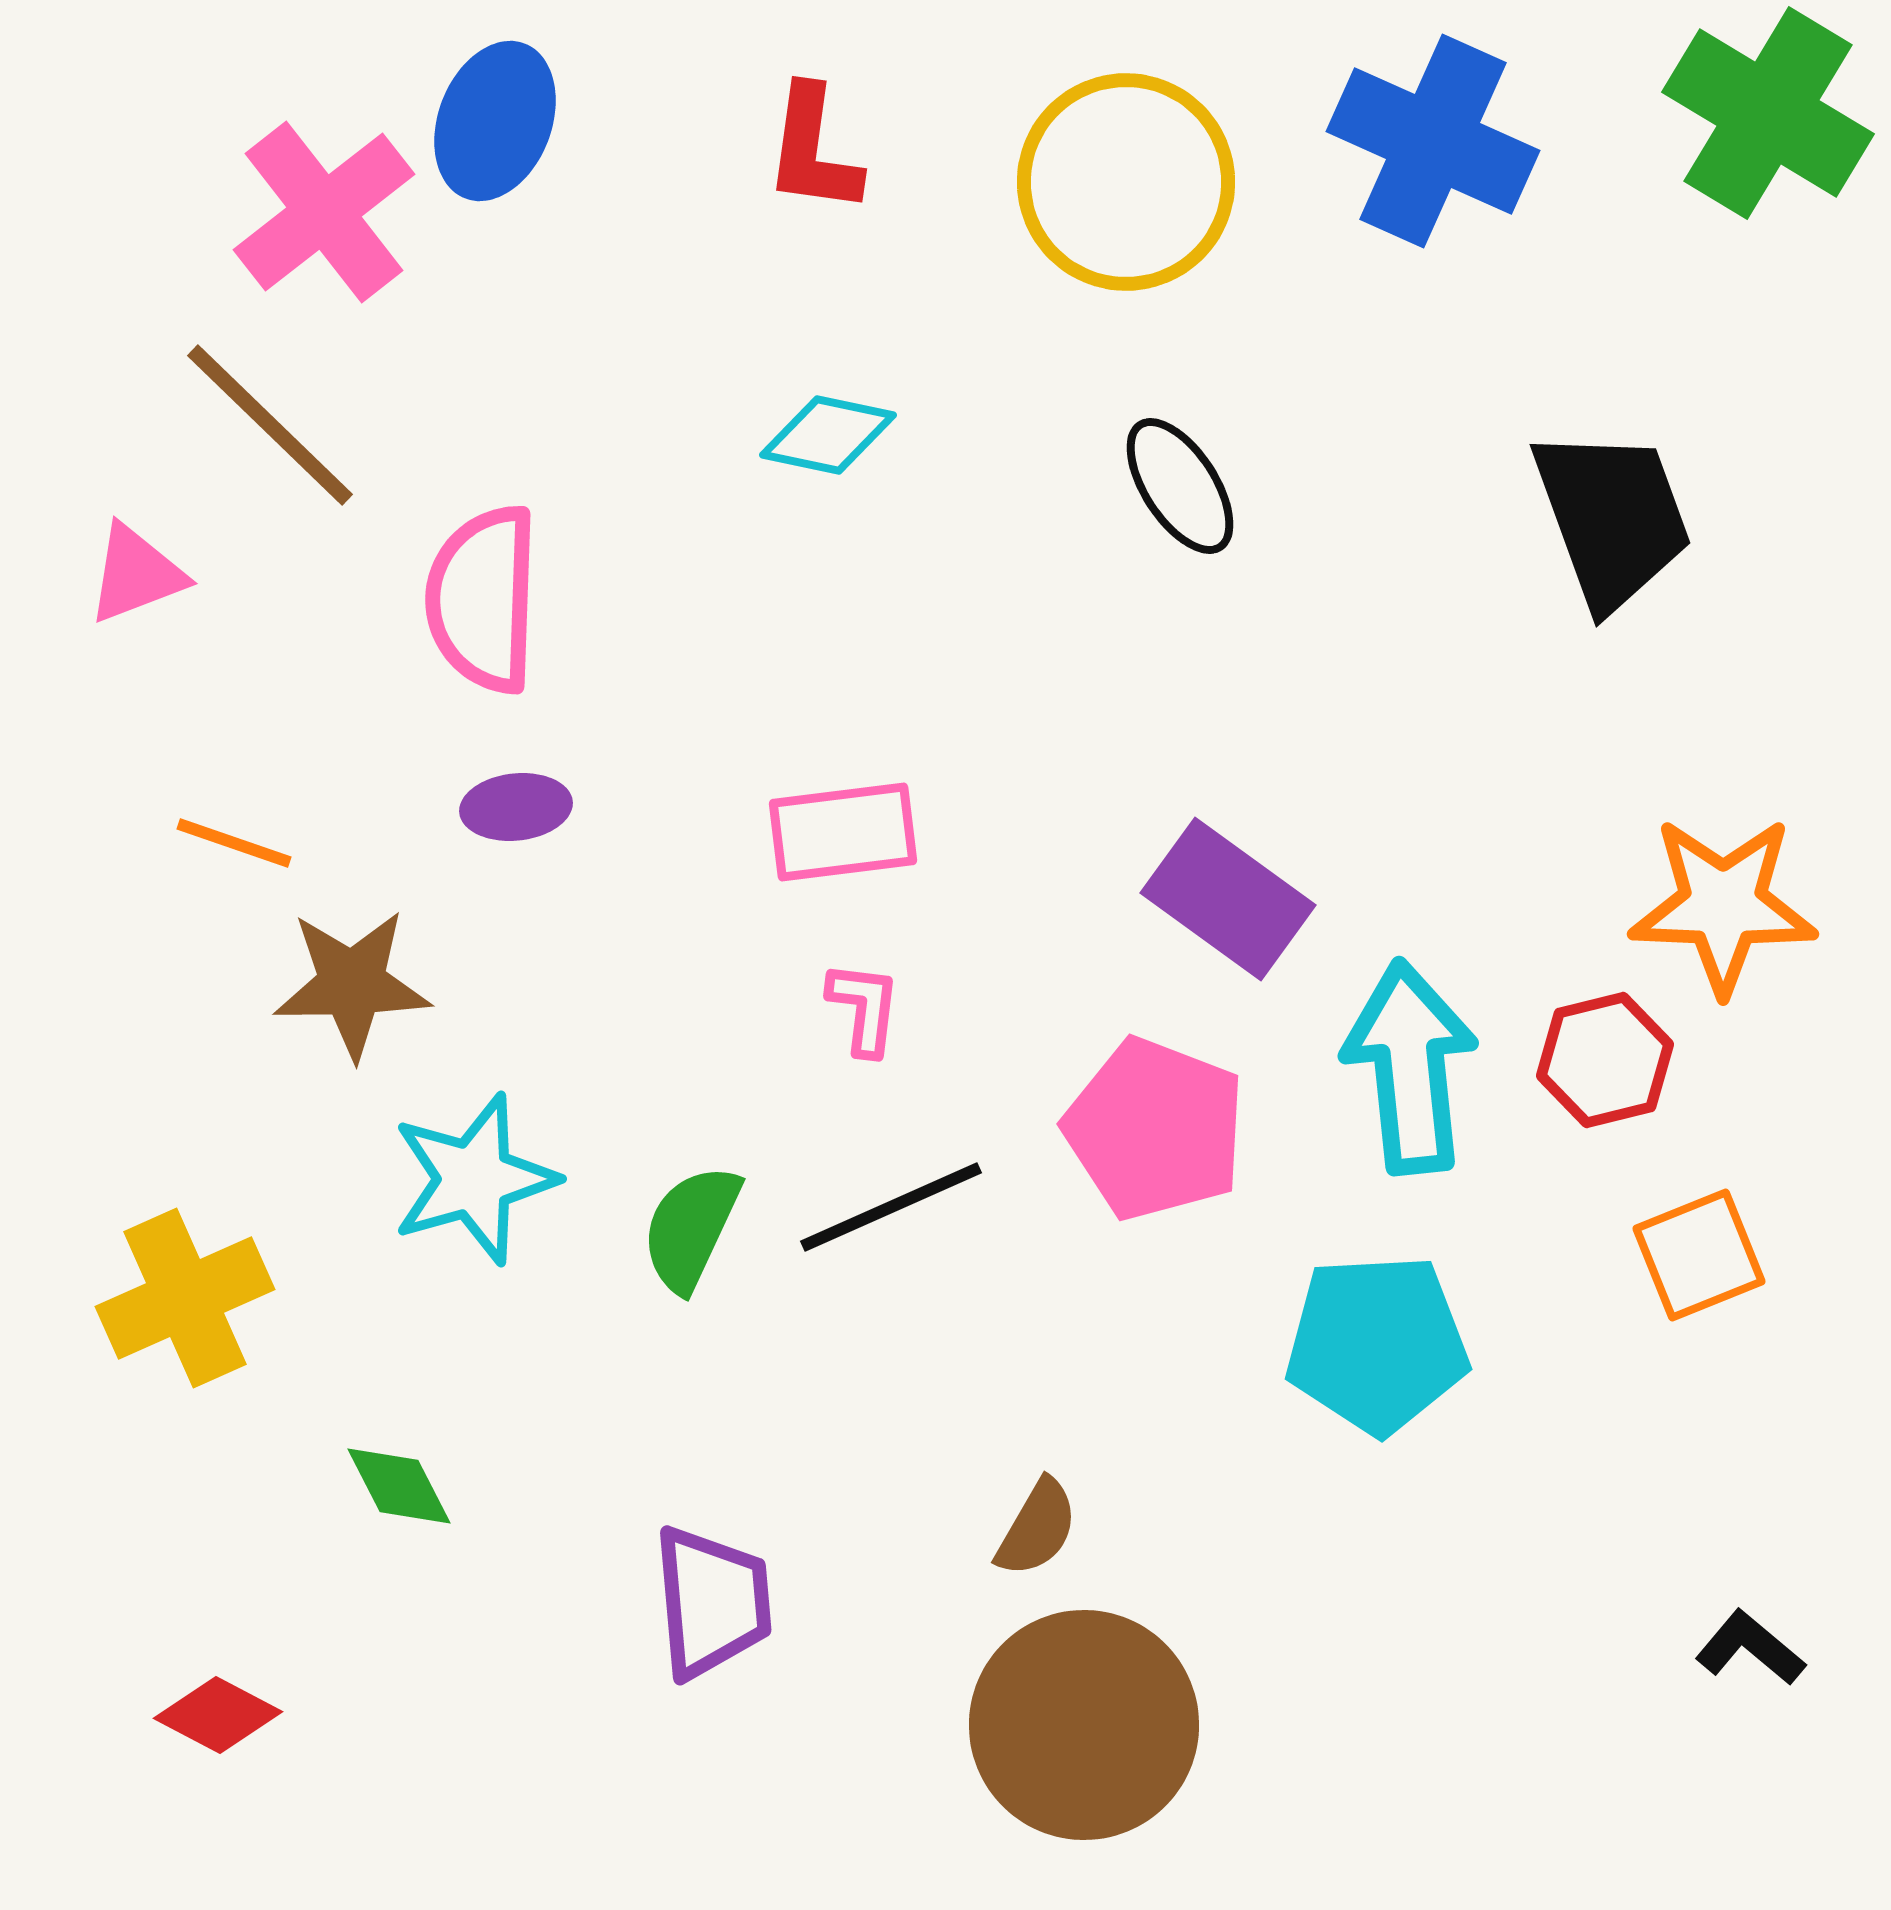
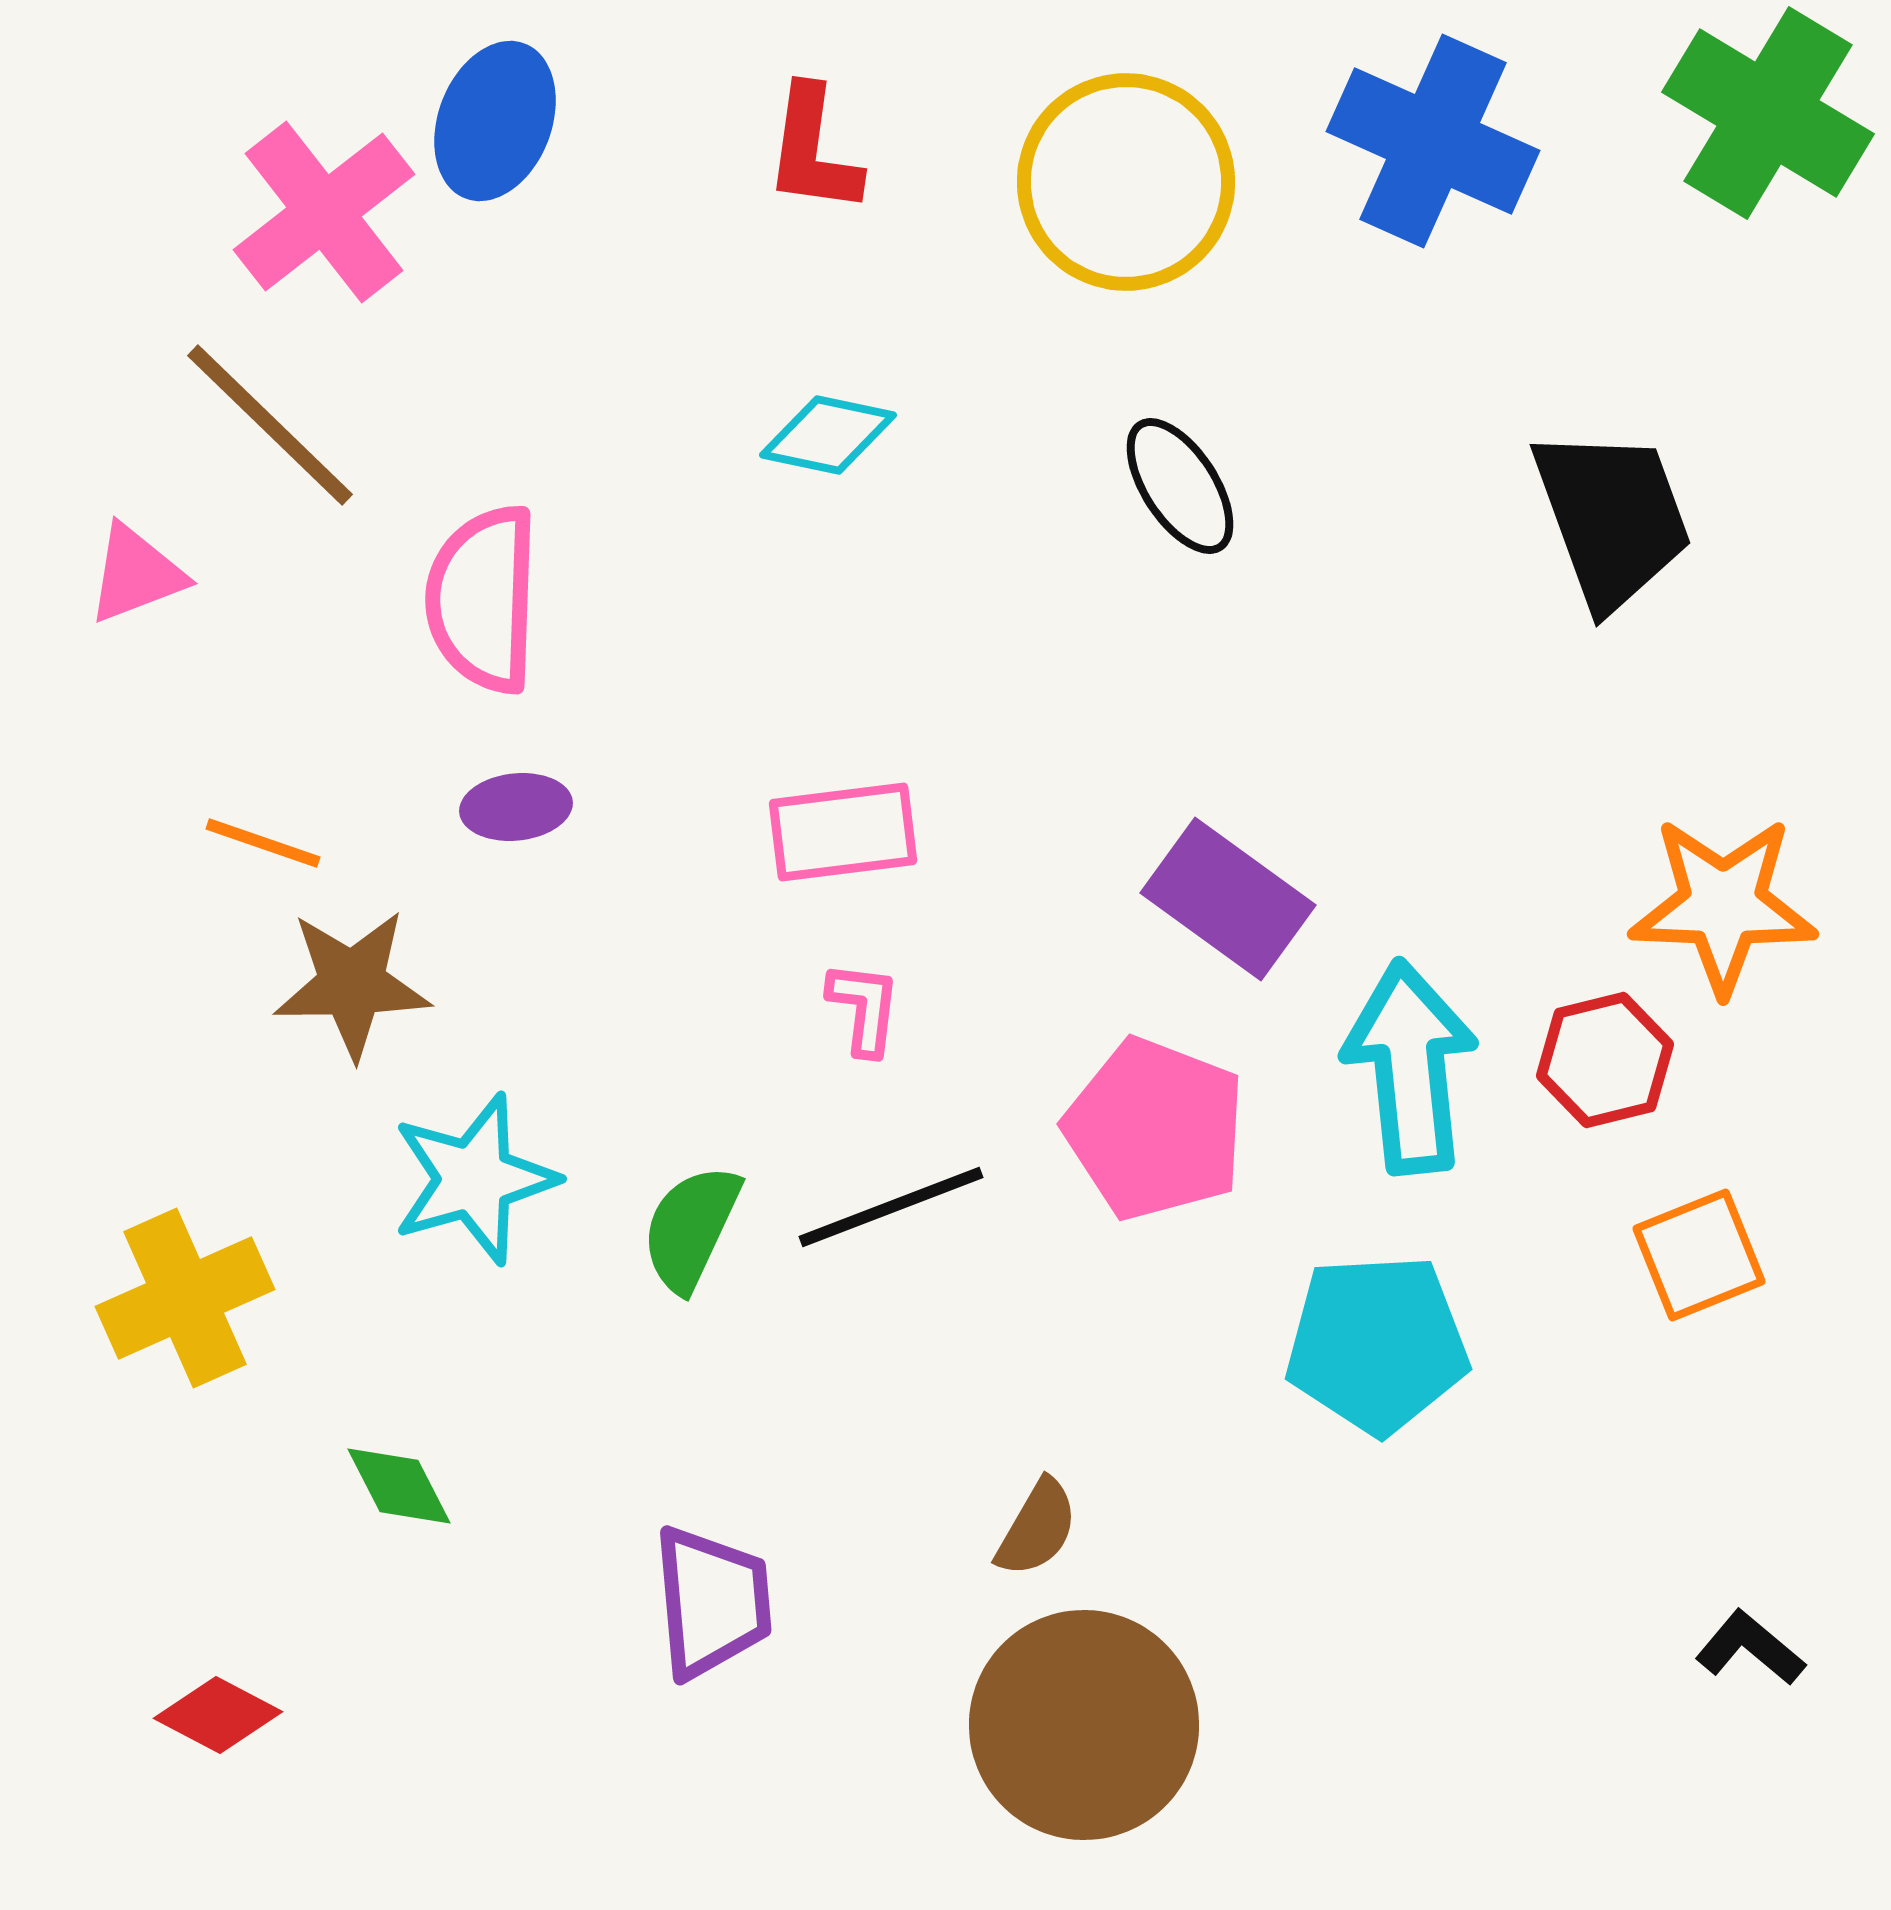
orange line: moved 29 px right
black line: rotated 3 degrees clockwise
